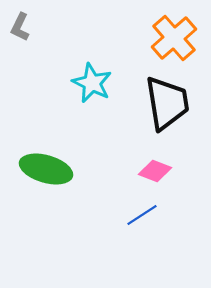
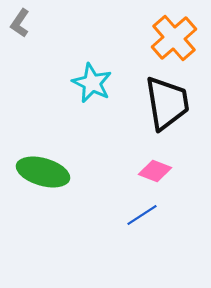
gray L-shape: moved 4 px up; rotated 8 degrees clockwise
green ellipse: moved 3 px left, 3 px down
